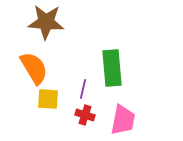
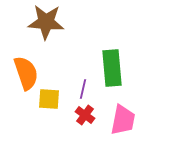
orange semicircle: moved 8 px left, 5 px down; rotated 12 degrees clockwise
yellow square: moved 1 px right
red cross: rotated 18 degrees clockwise
